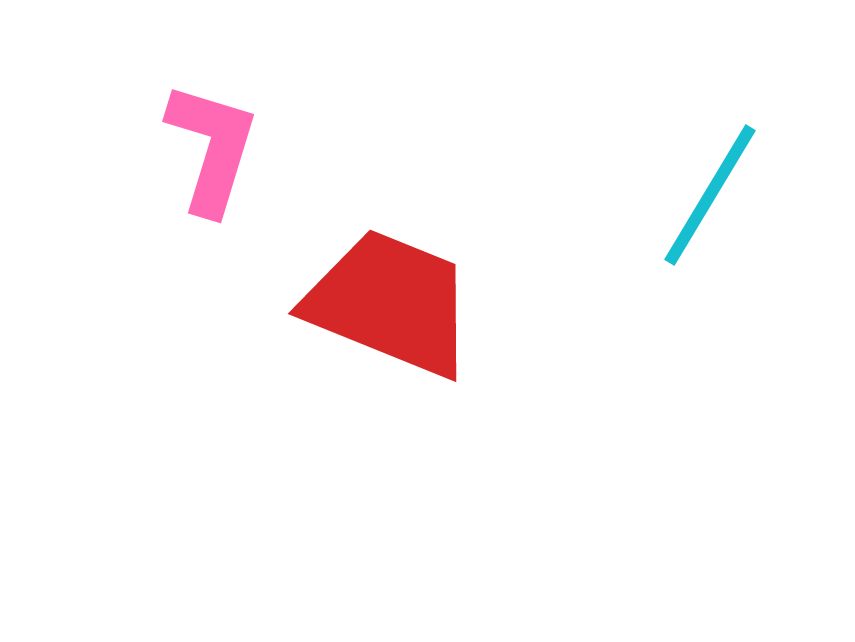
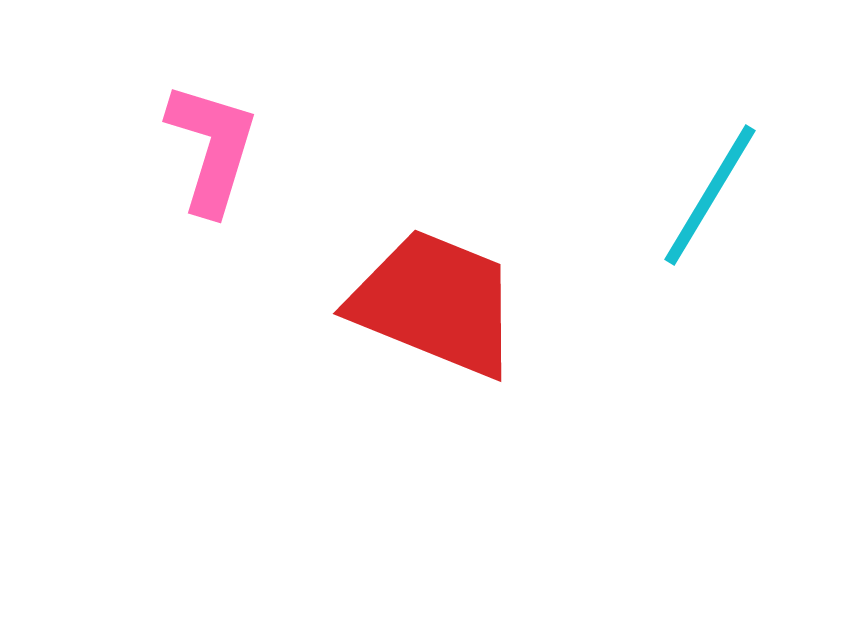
red trapezoid: moved 45 px right
